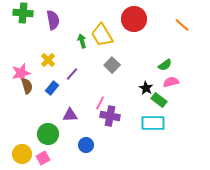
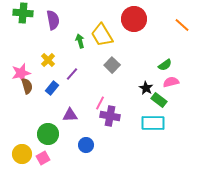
green arrow: moved 2 px left
